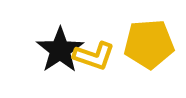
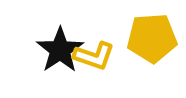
yellow pentagon: moved 3 px right, 6 px up
